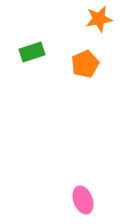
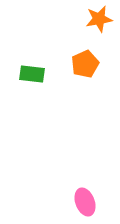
green rectangle: moved 22 px down; rotated 25 degrees clockwise
pink ellipse: moved 2 px right, 2 px down
